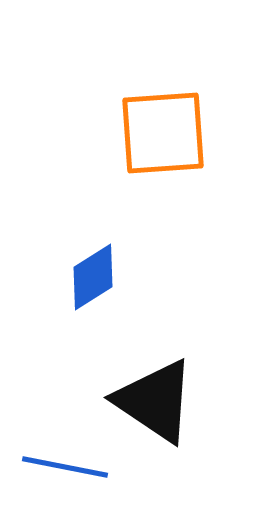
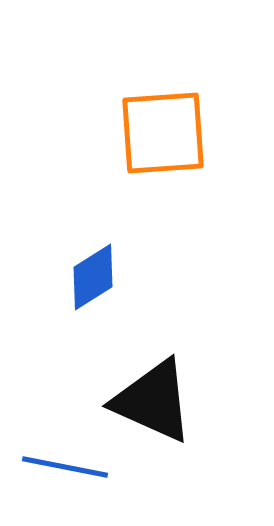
black triangle: moved 2 px left; rotated 10 degrees counterclockwise
